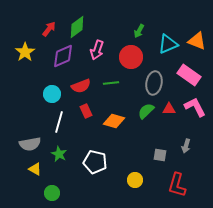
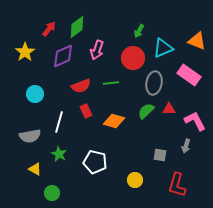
cyan triangle: moved 5 px left, 4 px down
red circle: moved 2 px right, 1 px down
cyan circle: moved 17 px left
pink L-shape: moved 14 px down
gray semicircle: moved 8 px up
